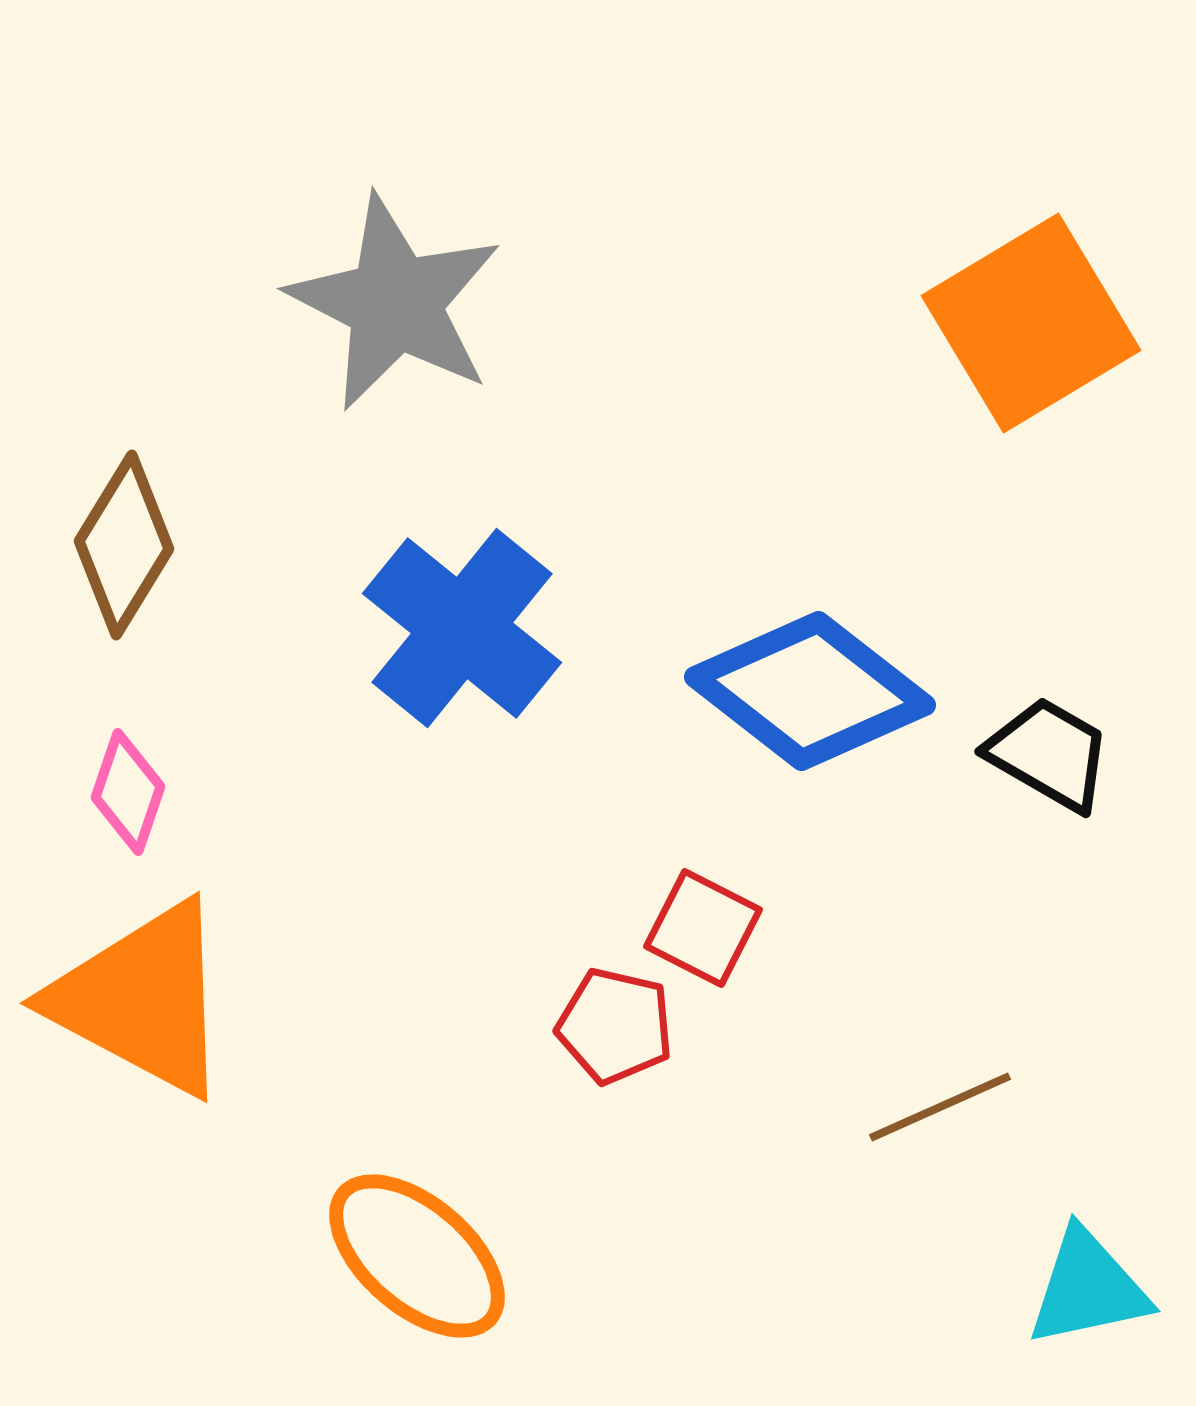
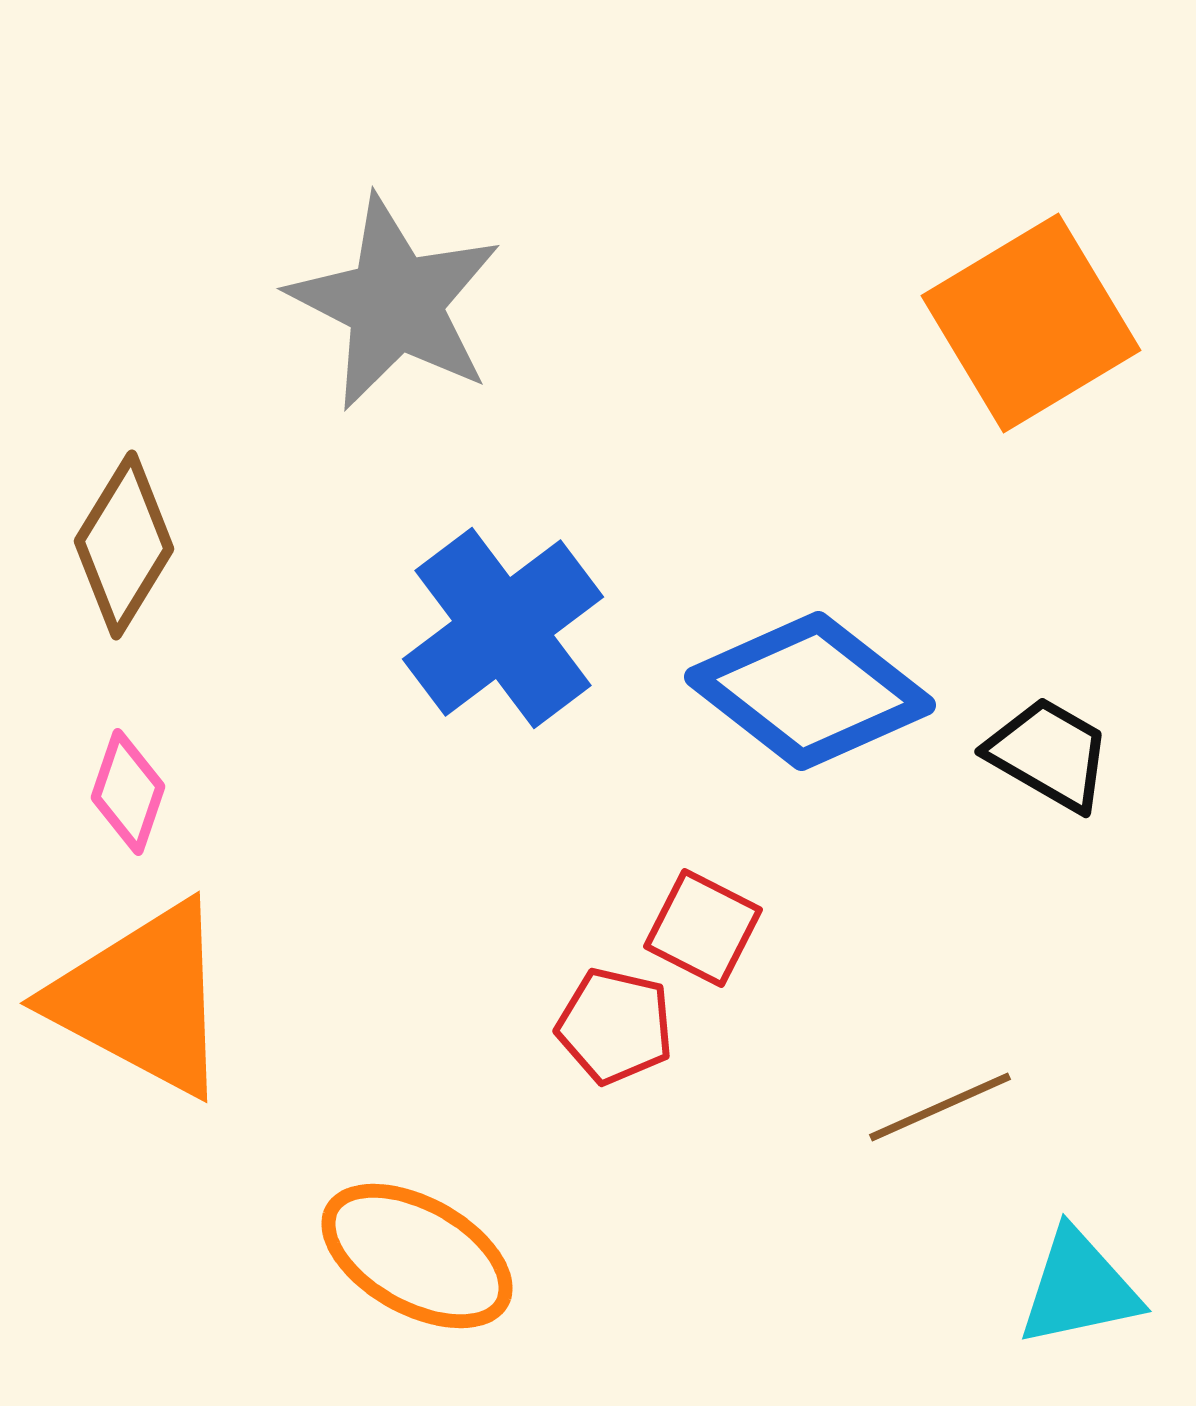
blue cross: moved 41 px right; rotated 14 degrees clockwise
orange ellipse: rotated 12 degrees counterclockwise
cyan triangle: moved 9 px left
